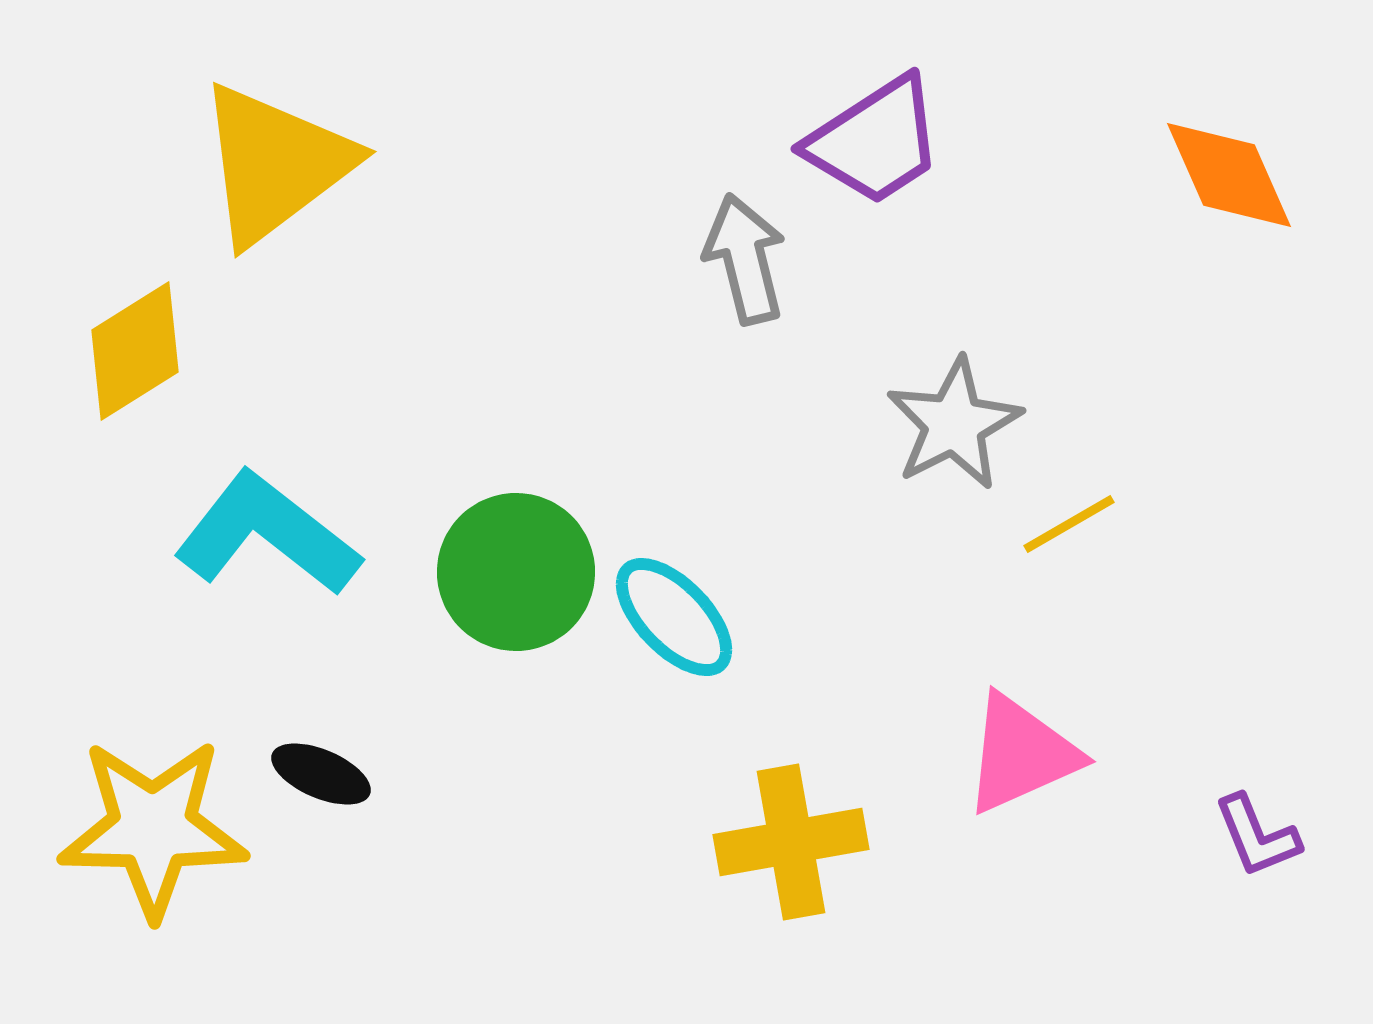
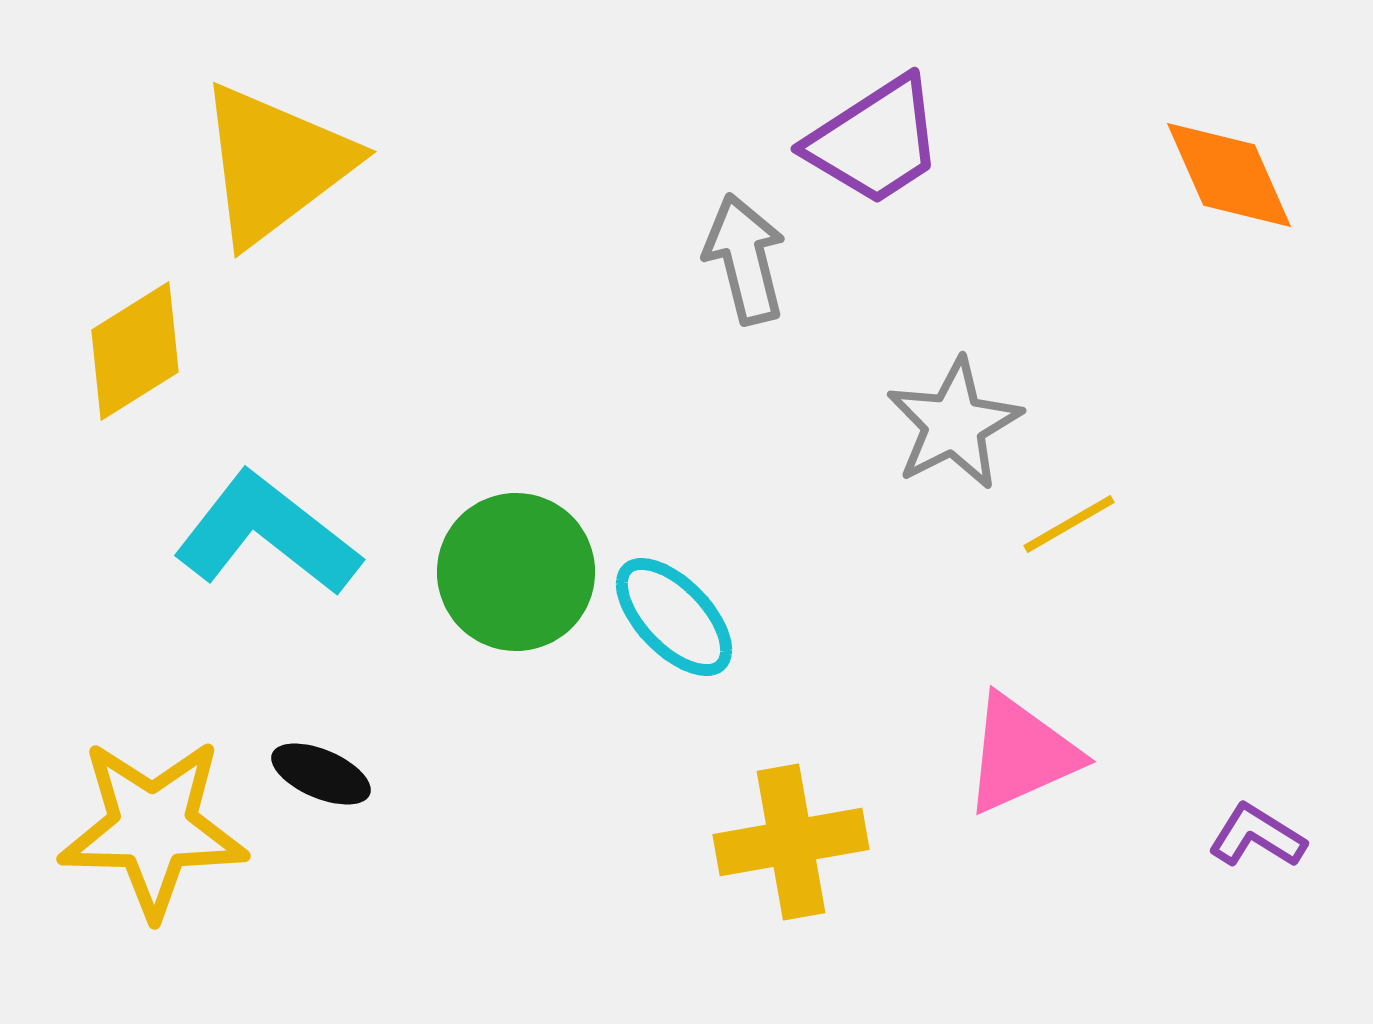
purple L-shape: rotated 144 degrees clockwise
